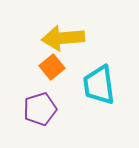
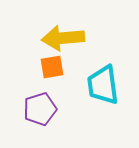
orange square: rotated 30 degrees clockwise
cyan trapezoid: moved 4 px right
